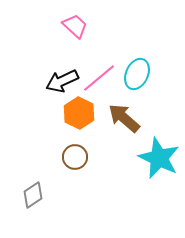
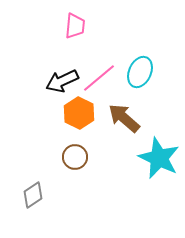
pink trapezoid: rotated 52 degrees clockwise
cyan ellipse: moved 3 px right, 2 px up
